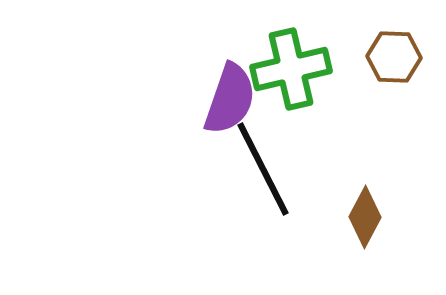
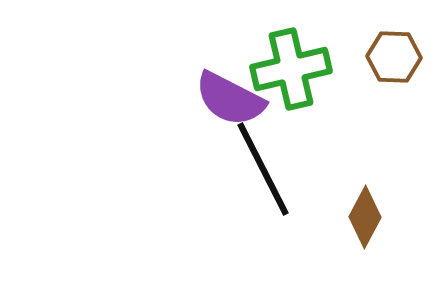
purple semicircle: rotated 98 degrees clockwise
